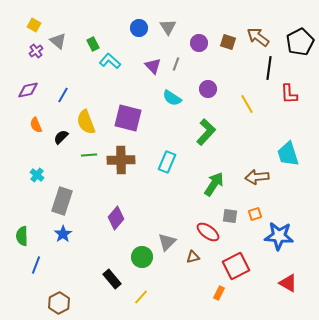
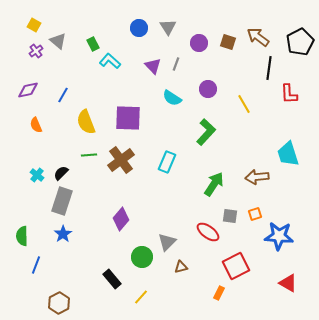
yellow line at (247, 104): moved 3 px left
purple square at (128, 118): rotated 12 degrees counterclockwise
black semicircle at (61, 137): moved 36 px down
brown cross at (121, 160): rotated 36 degrees counterclockwise
purple diamond at (116, 218): moved 5 px right, 1 px down
brown triangle at (193, 257): moved 12 px left, 10 px down
